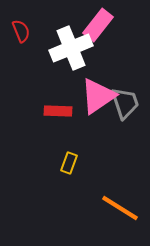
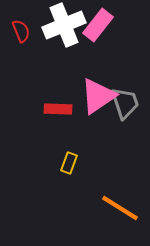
white cross: moved 7 px left, 23 px up
red rectangle: moved 2 px up
